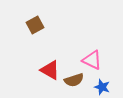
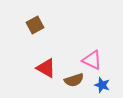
red triangle: moved 4 px left, 2 px up
blue star: moved 2 px up
